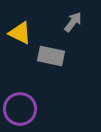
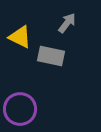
gray arrow: moved 6 px left, 1 px down
yellow triangle: moved 4 px down
